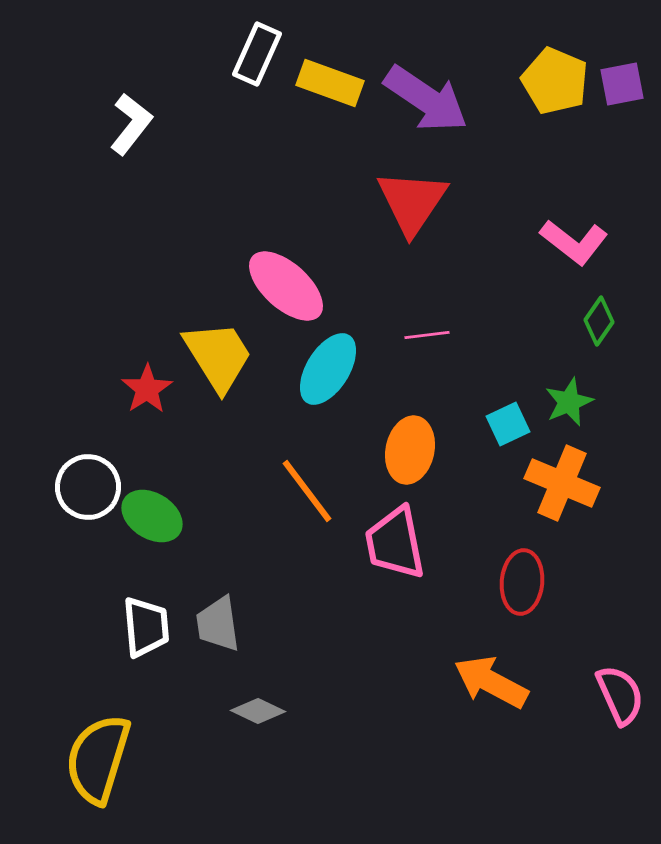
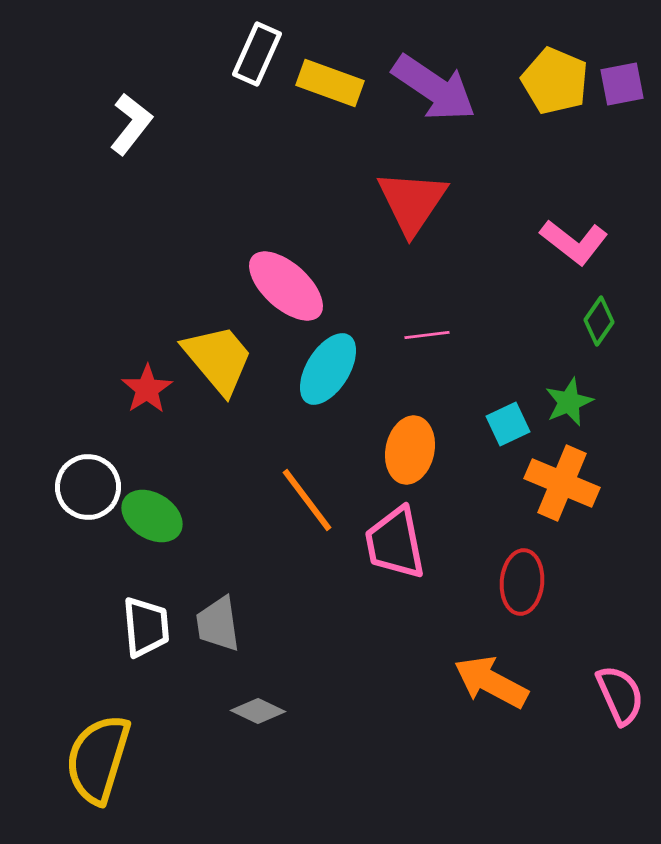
purple arrow: moved 8 px right, 11 px up
yellow trapezoid: moved 3 px down; rotated 8 degrees counterclockwise
orange line: moved 9 px down
